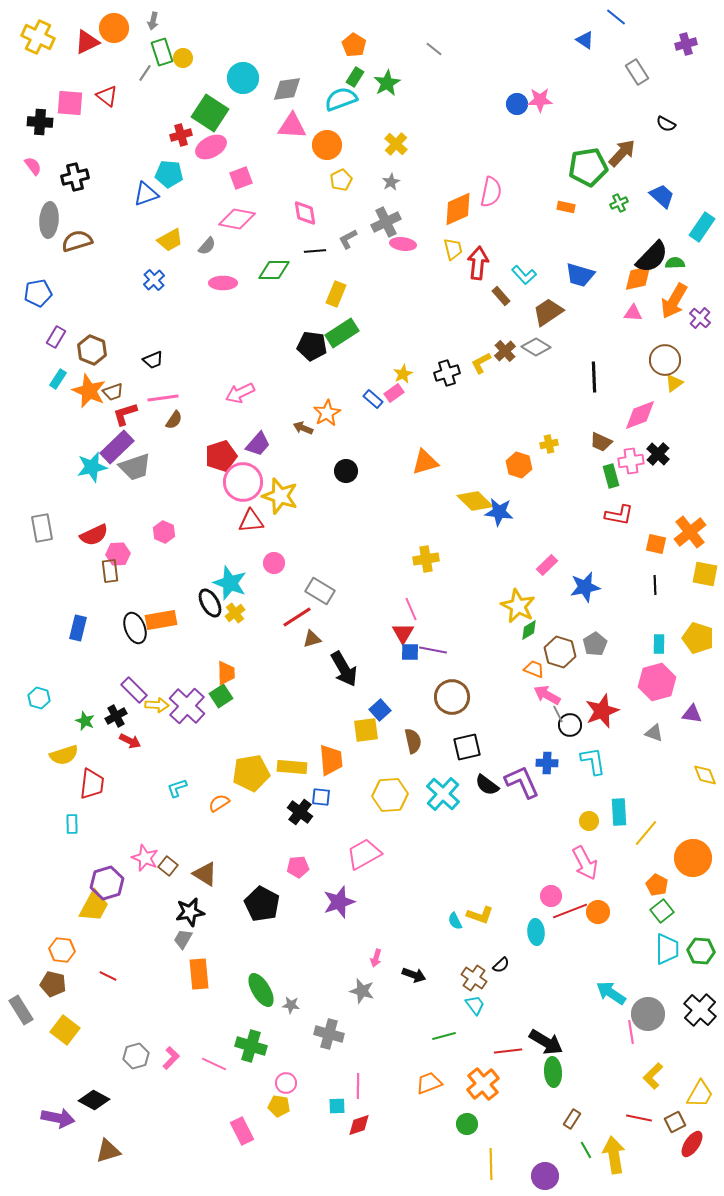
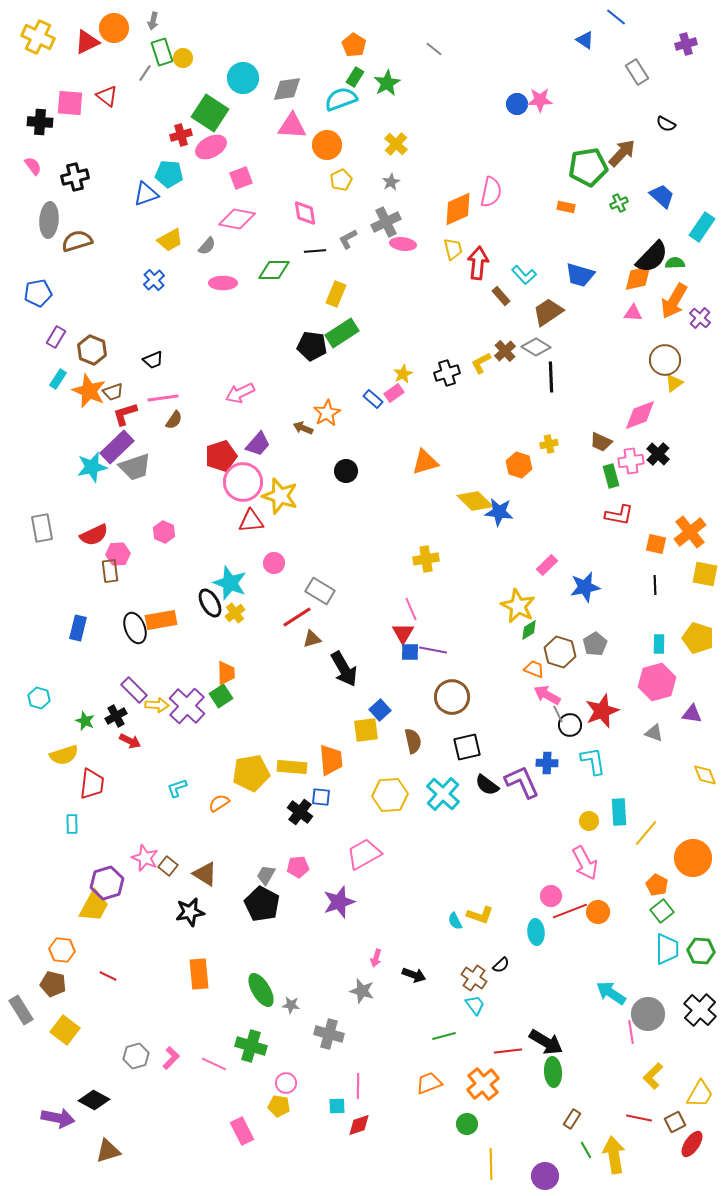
black line at (594, 377): moved 43 px left
gray trapezoid at (183, 939): moved 83 px right, 64 px up
